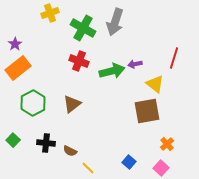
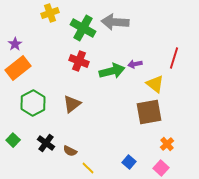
gray arrow: rotated 76 degrees clockwise
brown square: moved 2 px right, 1 px down
black cross: rotated 30 degrees clockwise
